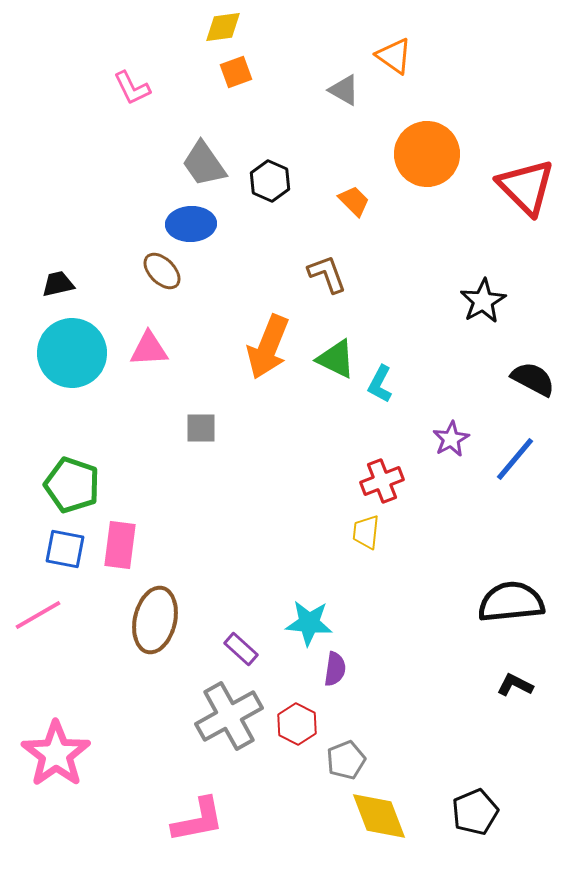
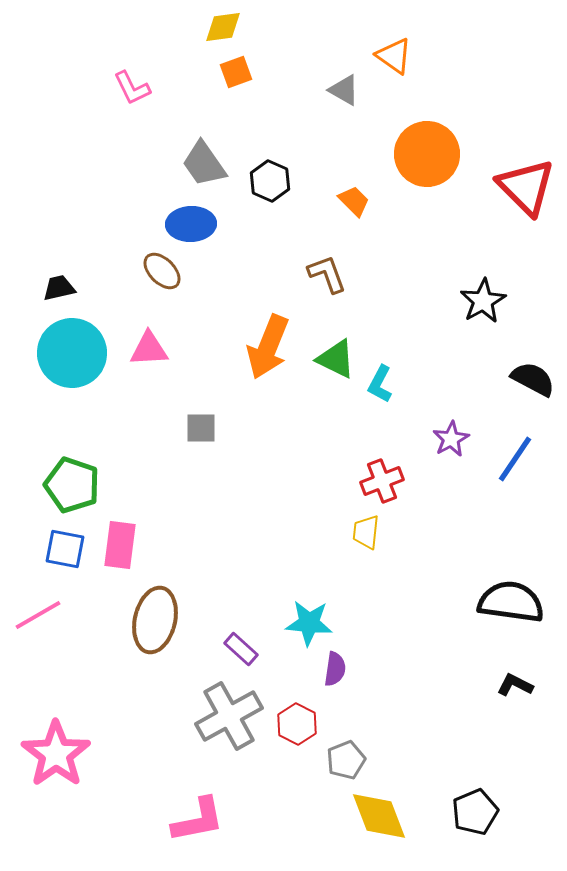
black trapezoid at (58, 284): moved 1 px right, 4 px down
blue line at (515, 459): rotated 6 degrees counterclockwise
black semicircle at (511, 602): rotated 14 degrees clockwise
